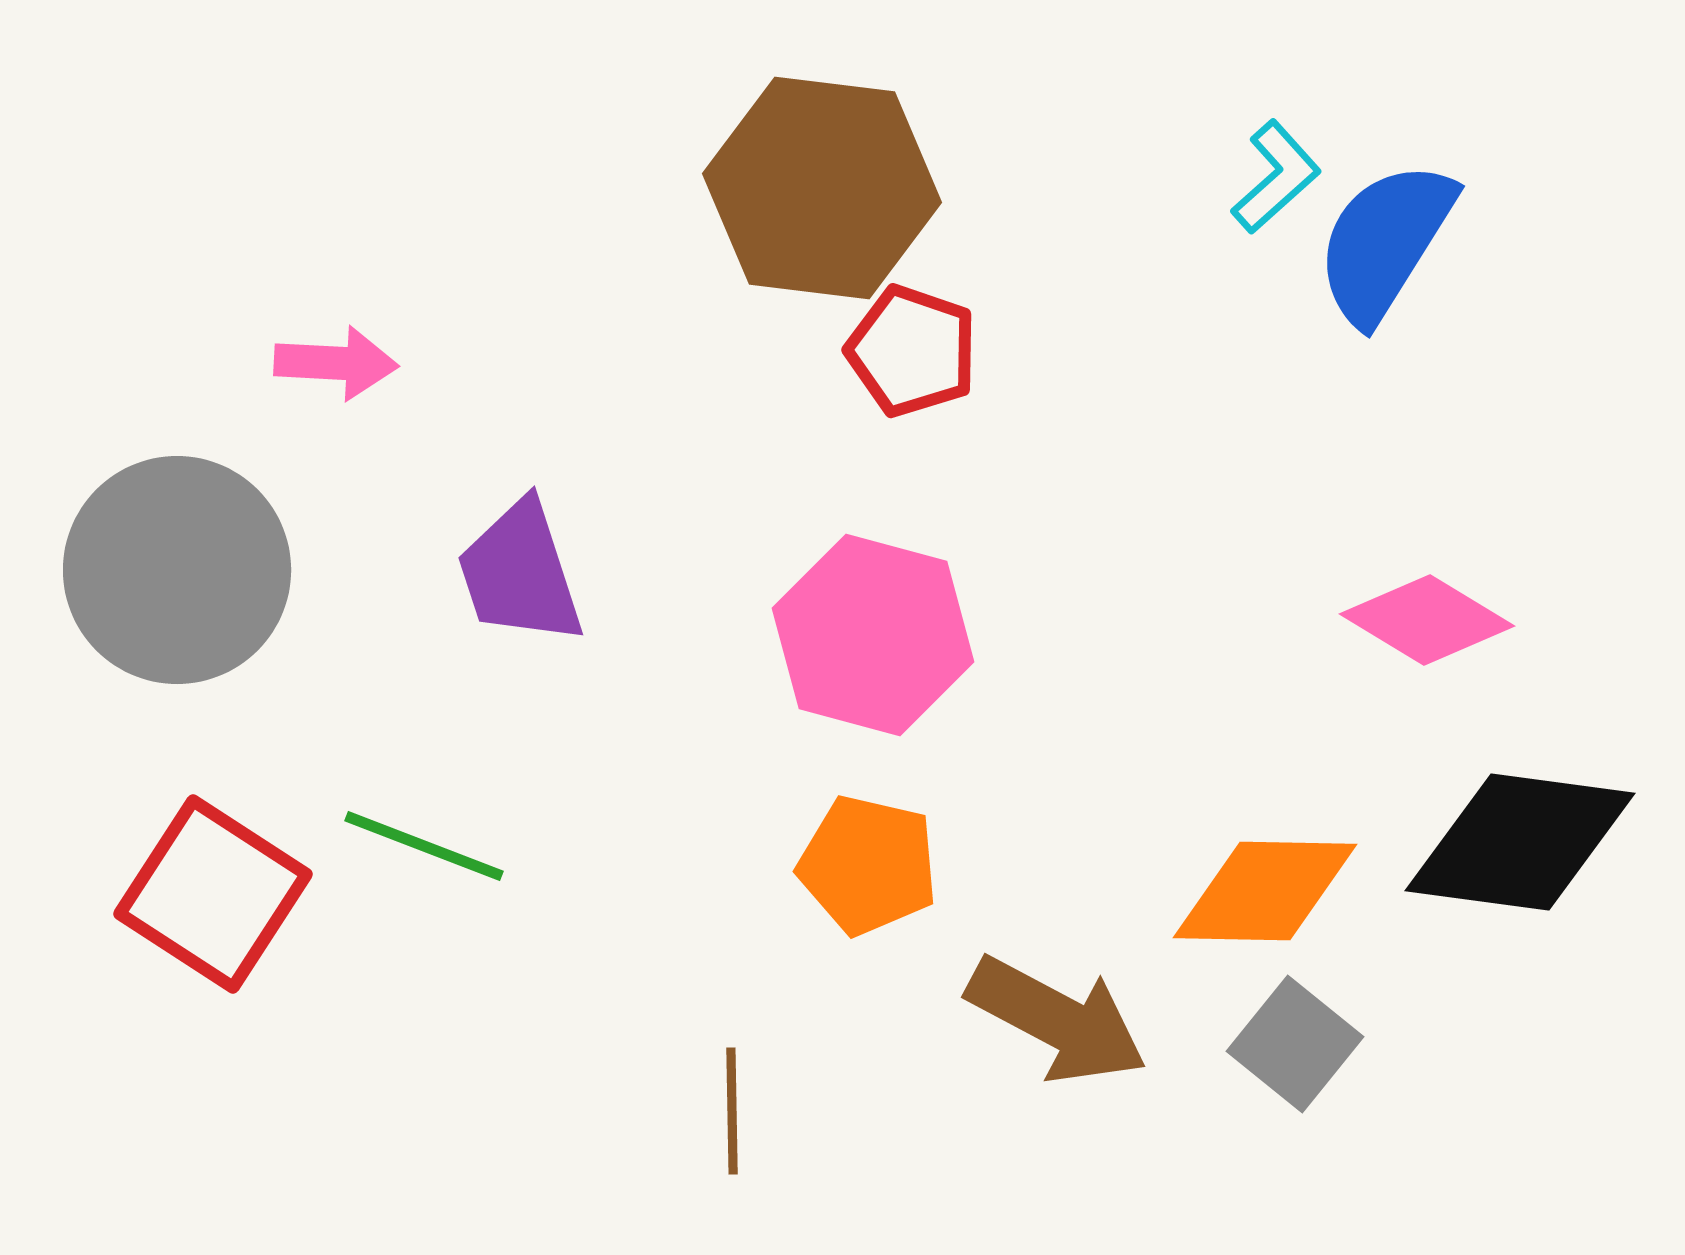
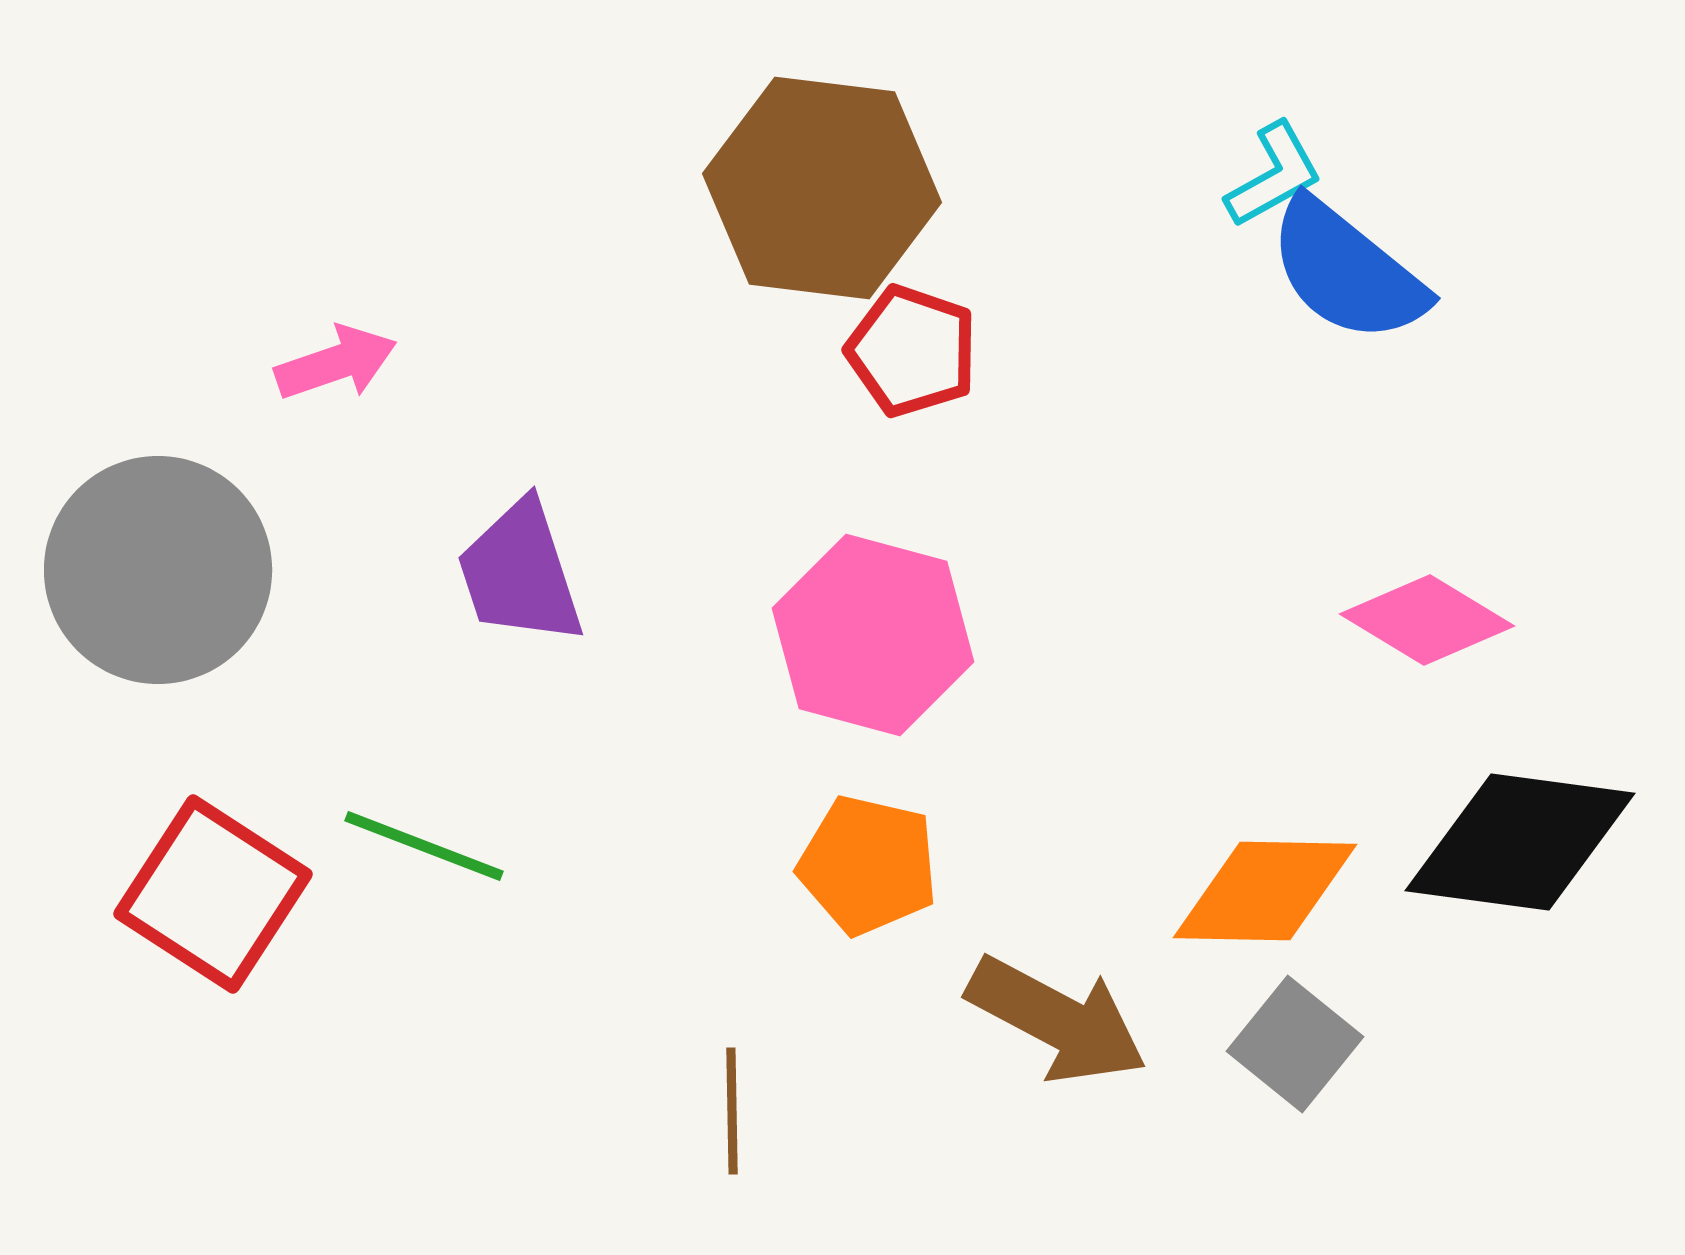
cyan L-shape: moved 2 px left, 2 px up; rotated 13 degrees clockwise
blue semicircle: moved 38 px left, 29 px down; rotated 83 degrees counterclockwise
pink arrow: rotated 22 degrees counterclockwise
gray circle: moved 19 px left
